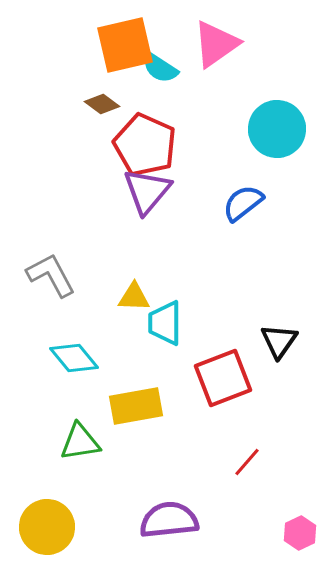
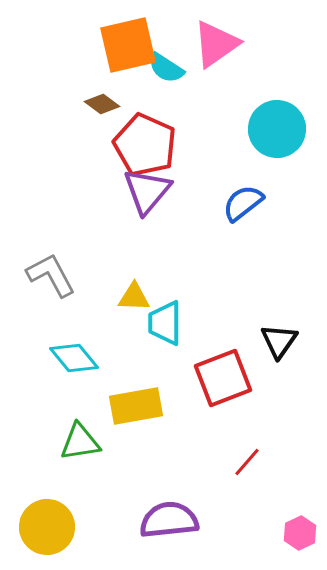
orange square: moved 3 px right
cyan semicircle: moved 6 px right
